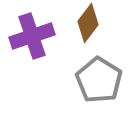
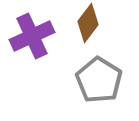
purple cross: rotated 6 degrees counterclockwise
